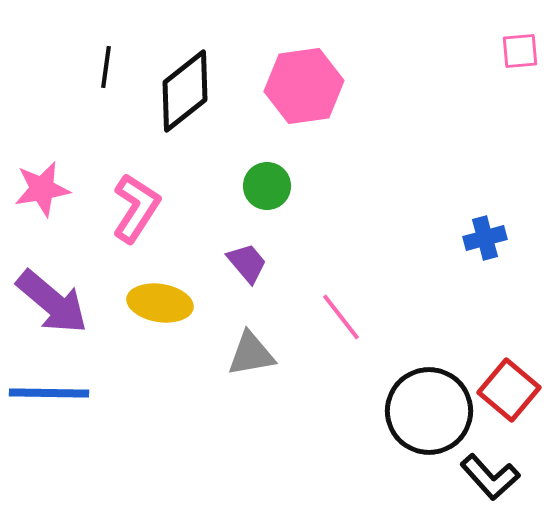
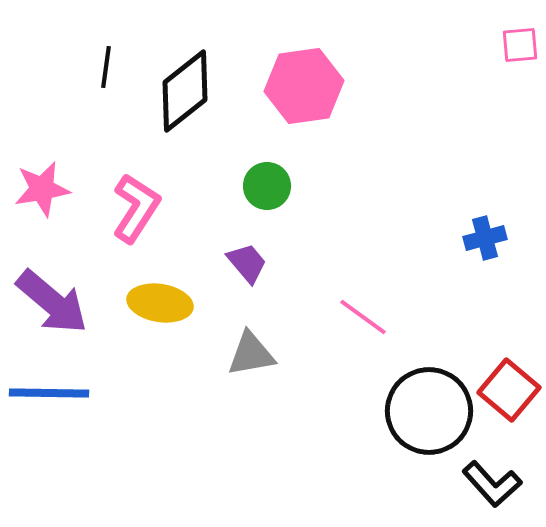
pink square: moved 6 px up
pink line: moved 22 px right; rotated 16 degrees counterclockwise
black L-shape: moved 2 px right, 7 px down
